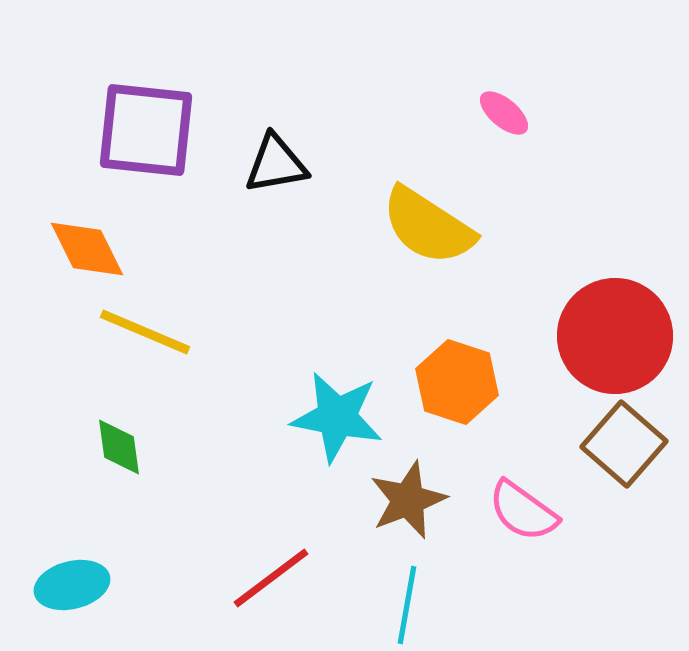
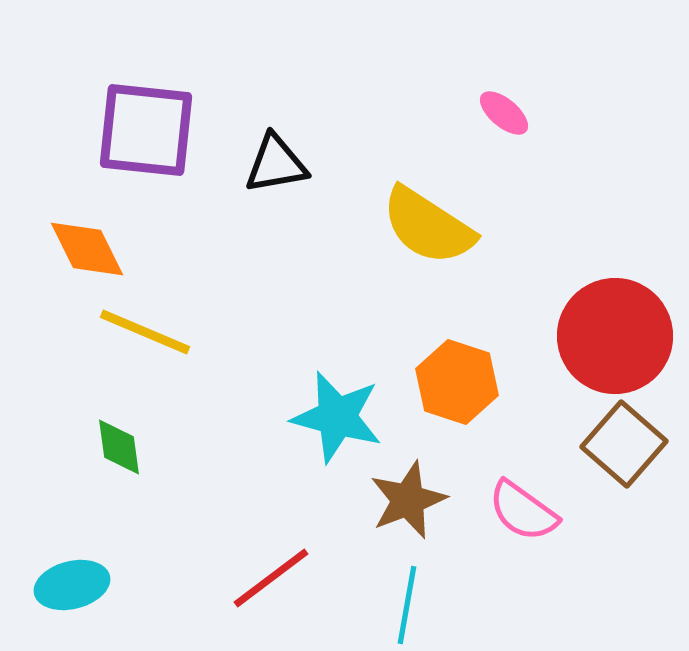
cyan star: rotated 4 degrees clockwise
